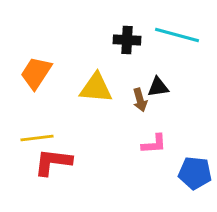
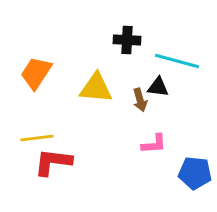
cyan line: moved 26 px down
black triangle: rotated 15 degrees clockwise
